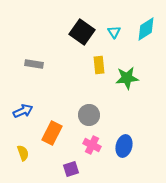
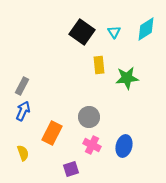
gray rectangle: moved 12 px left, 22 px down; rotated 72 degrees counterclockwise
blue arrow: rotated 42 degrees counterclockwise
gray circle: moved 2 px down
